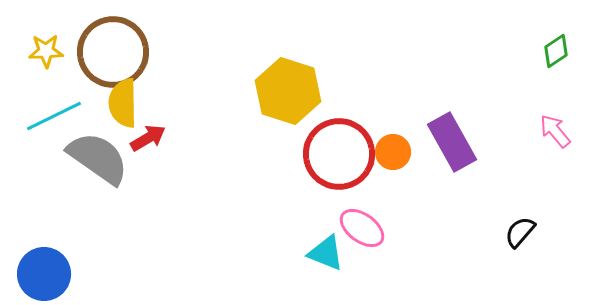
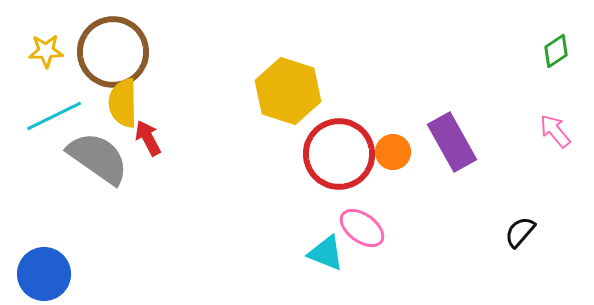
red arrow: rotated 87 degrees counterclockwise
